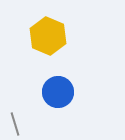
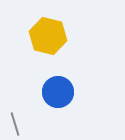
yellow hexagon: rotated 9 degrees counterclockwise
